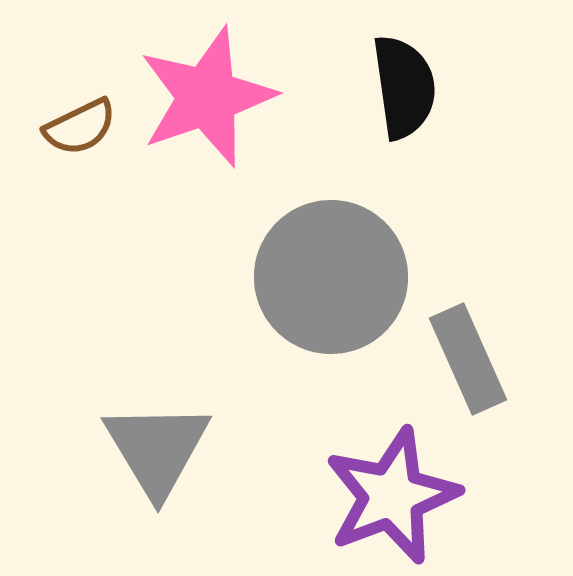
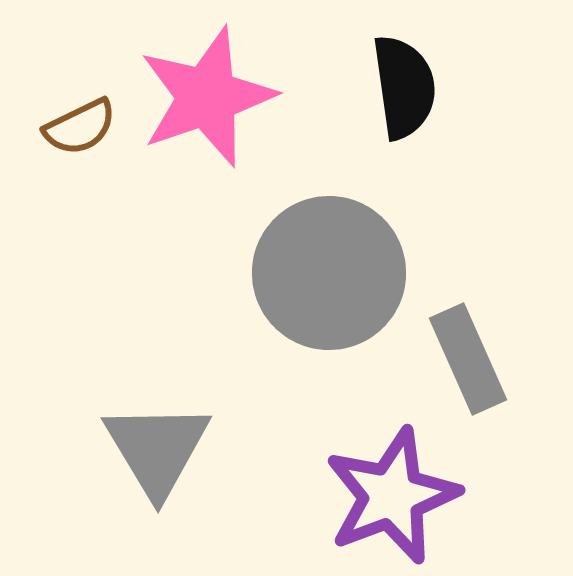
gray circle: moved 2 px left, 4 px up
